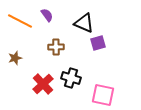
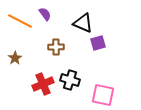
purple semicircle: moved 2 px left, 1 px up
black triangle: moved 1 px left
brown star: rotated 16 degrees counterclockwise
black cross: moved 1 px left, 2 px down
red cross: rotated 20 degrees clockwise
